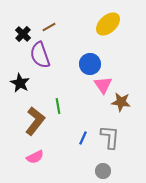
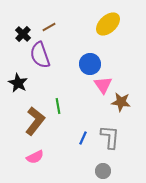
black star: moved 2 px left
